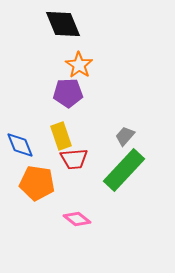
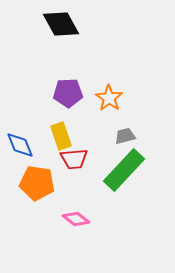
black diamond: moved 2 px left; rotated 6 degrees counterclockwise
orange star: moved 30 px right, 33 px down
gray trapezoid: rotated 35 degrees clockwise
pink diamond: moved 1 px left
